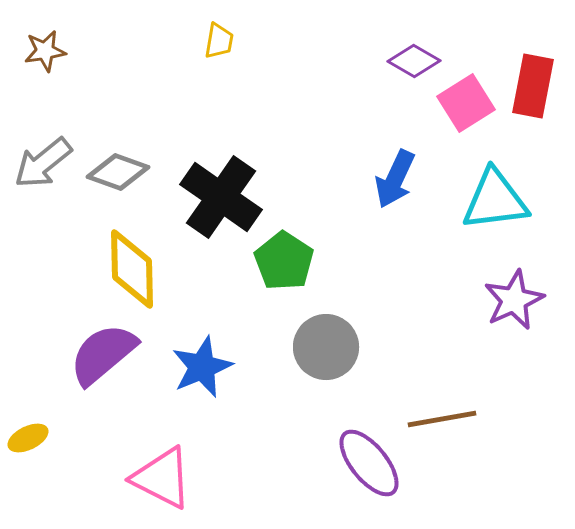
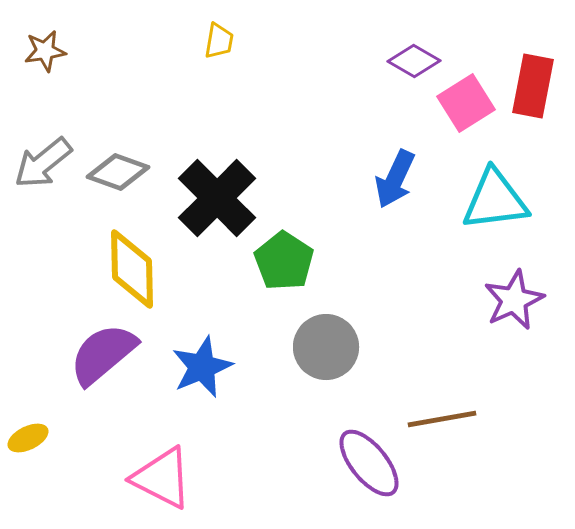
black cross: moved 4 px left, 1 px down; rotated 10 degrees clockwise
